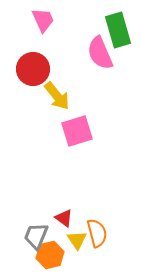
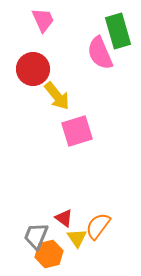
green rectangle: moved 1 px down
orange semicircle: moved 1 px right, 7 px up; rotated 128 degrees counterclockwise
yellow triangle: moved 2 px up
orange hexagon: moved 1 px left, 1 px up
